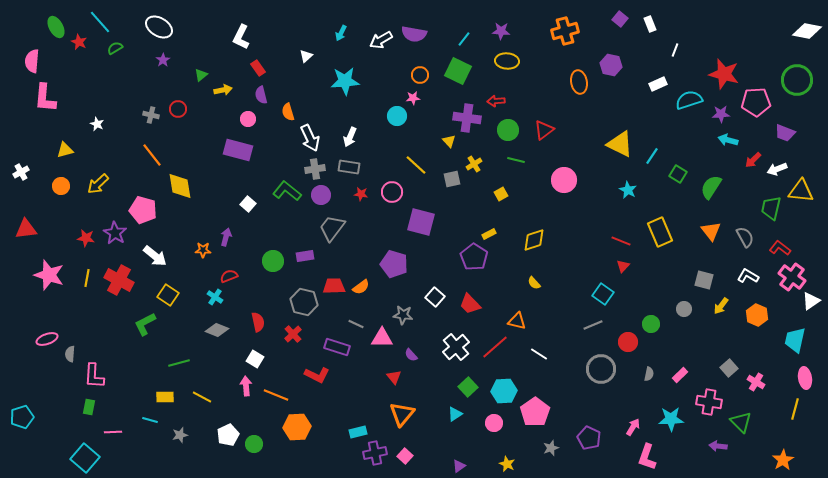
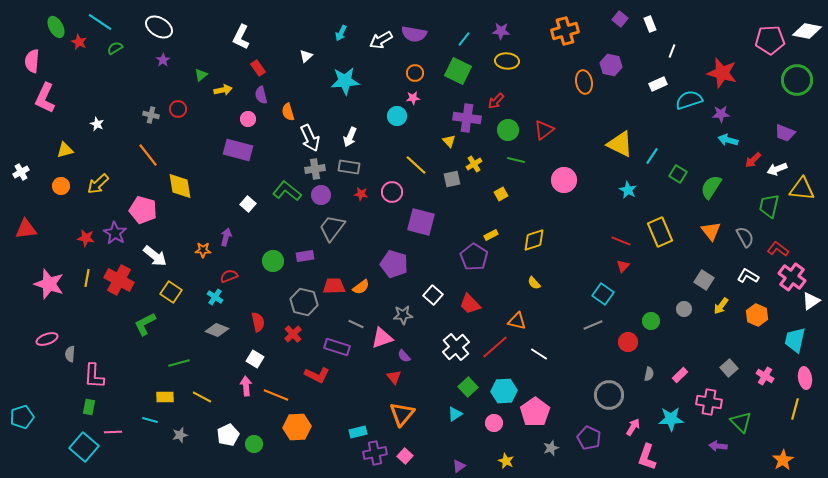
cyan line at (100, 22): rotated 15 degrees counterclockwise
white line at (675, 50): moved 3 px left, 1 px down
red star at (724, 74): moved 2 px left, 1 px up
orange circle at (420, 75): moved 5 px left, 2 px up
orange ellipse at (579, 82): moved 5 px right
pink L-shape at (45, 98): rotated 20 degrees clockwise
red arrow at (496, 101): rotated 42 degrees counterclockwise
pink pentagon at (756, 102): moved 14 px right, 62 px up
orange line at (152, 155): moved 4 px left
yellow triangle at (801, 191): moved 1 px right, 2 px up
green trapezoid at (771, 208): moved 2 px left, 2 px up
yellow rectangle at (489, 234): moved 2 px right, 1 px down
red L-shape at (780, 248): moved 2 px left, 1 px down
pink star at (49, 275): moved 9 px down
gray square at (704, 280): rotated 18 degrees clockwise
yellow square at (168, 295): moved 3 px right, 3 px up
white square at (435, 297): moved 2 px left, 2 px up
gray star at (403, 315): rotated 12 degrees counterclockwise
green circle at (651, 324): moved 3 px up
pink triangle at (382, 338): rotated 20 degrees counterclockwise
purple semicircle at (411, 355): moved 7 px left, 1 px down
gray circle at (601, 369): moved 8 px right, 26 px down
pink cross at (756, 382): moved 9 px right, 6 px up
cyan square at (85, 458): moved 1 px left, 11 px up
yellow star at (507, 464): moved 1 px left, 3 px up
